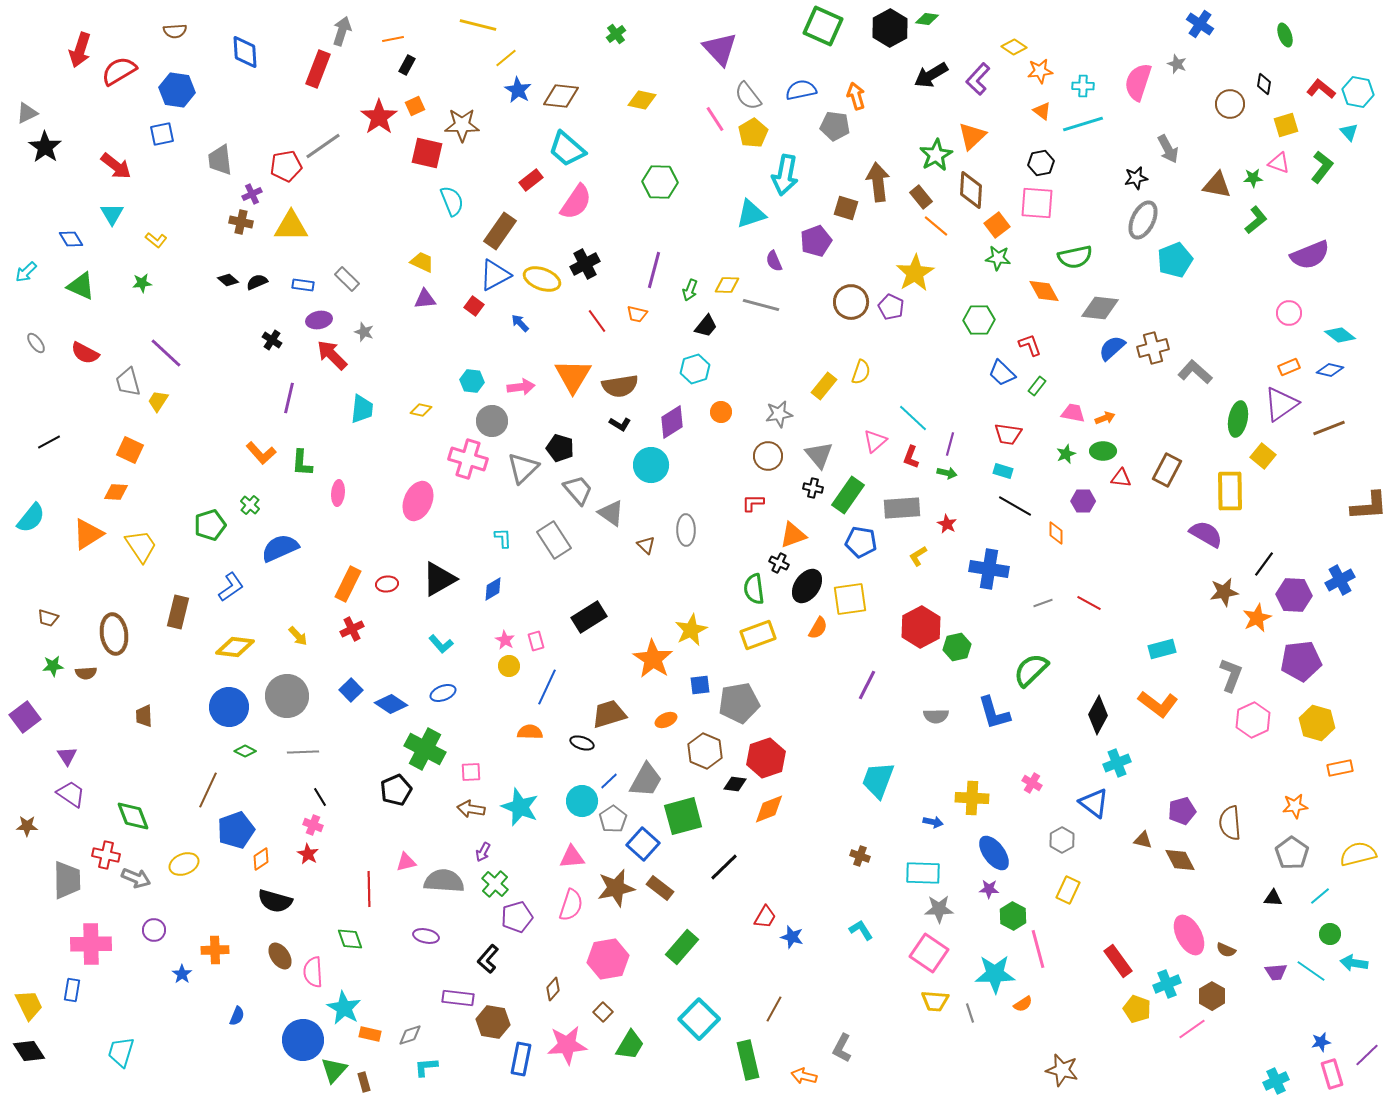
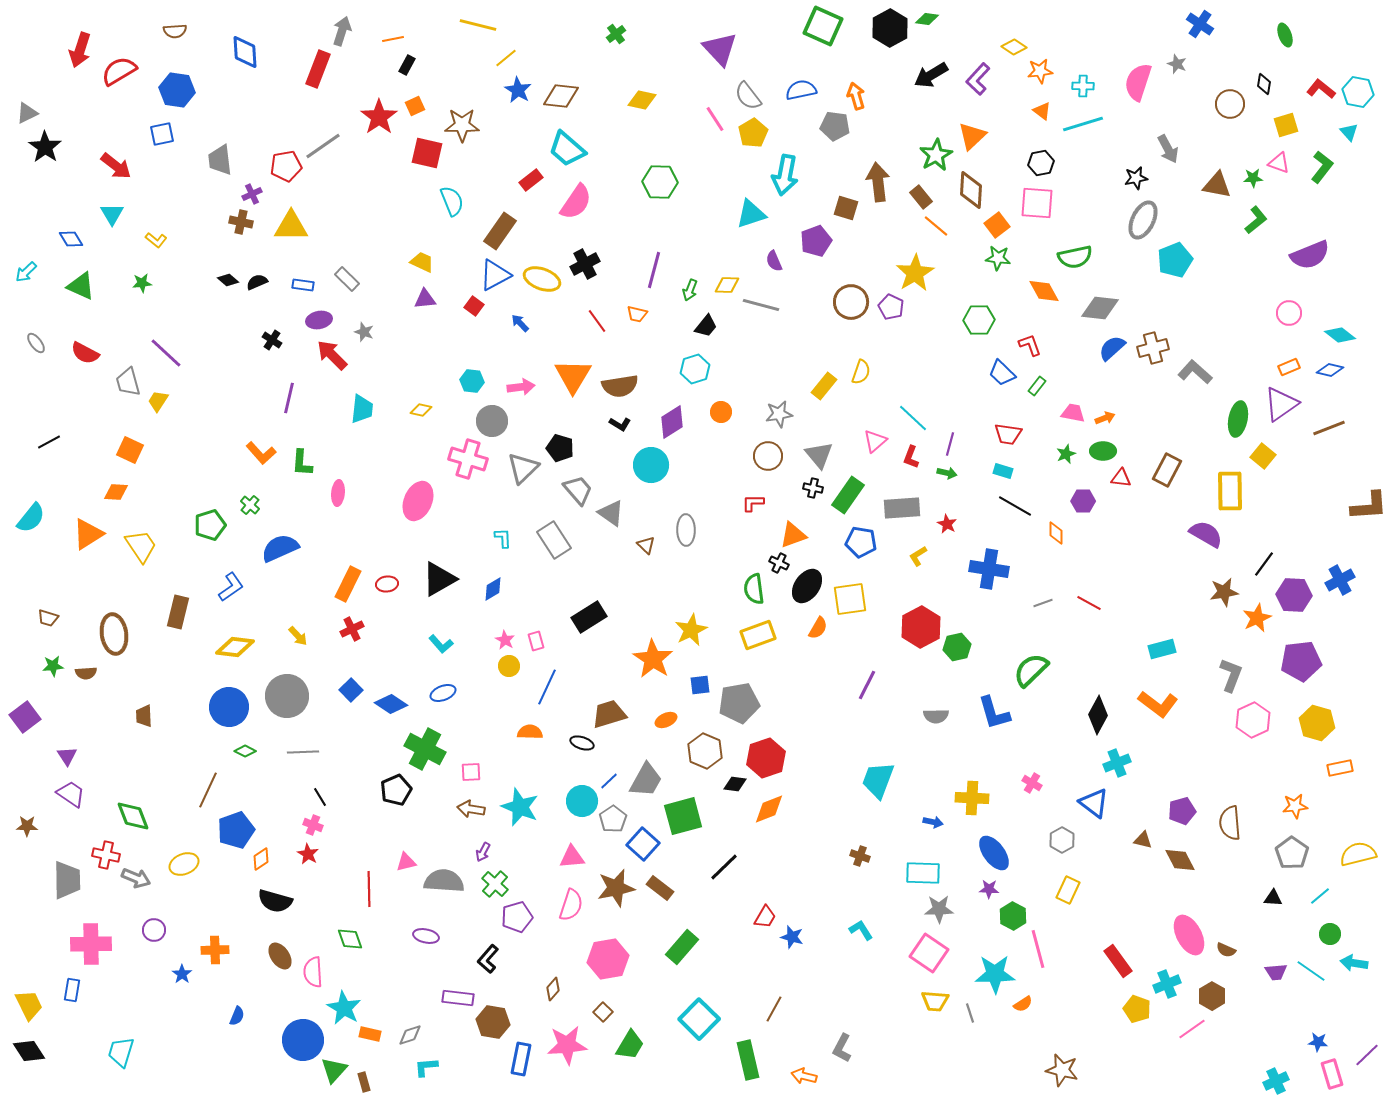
blue star at (1321, 1042): moved 3 px left; rotated 18 degrees clockwise
